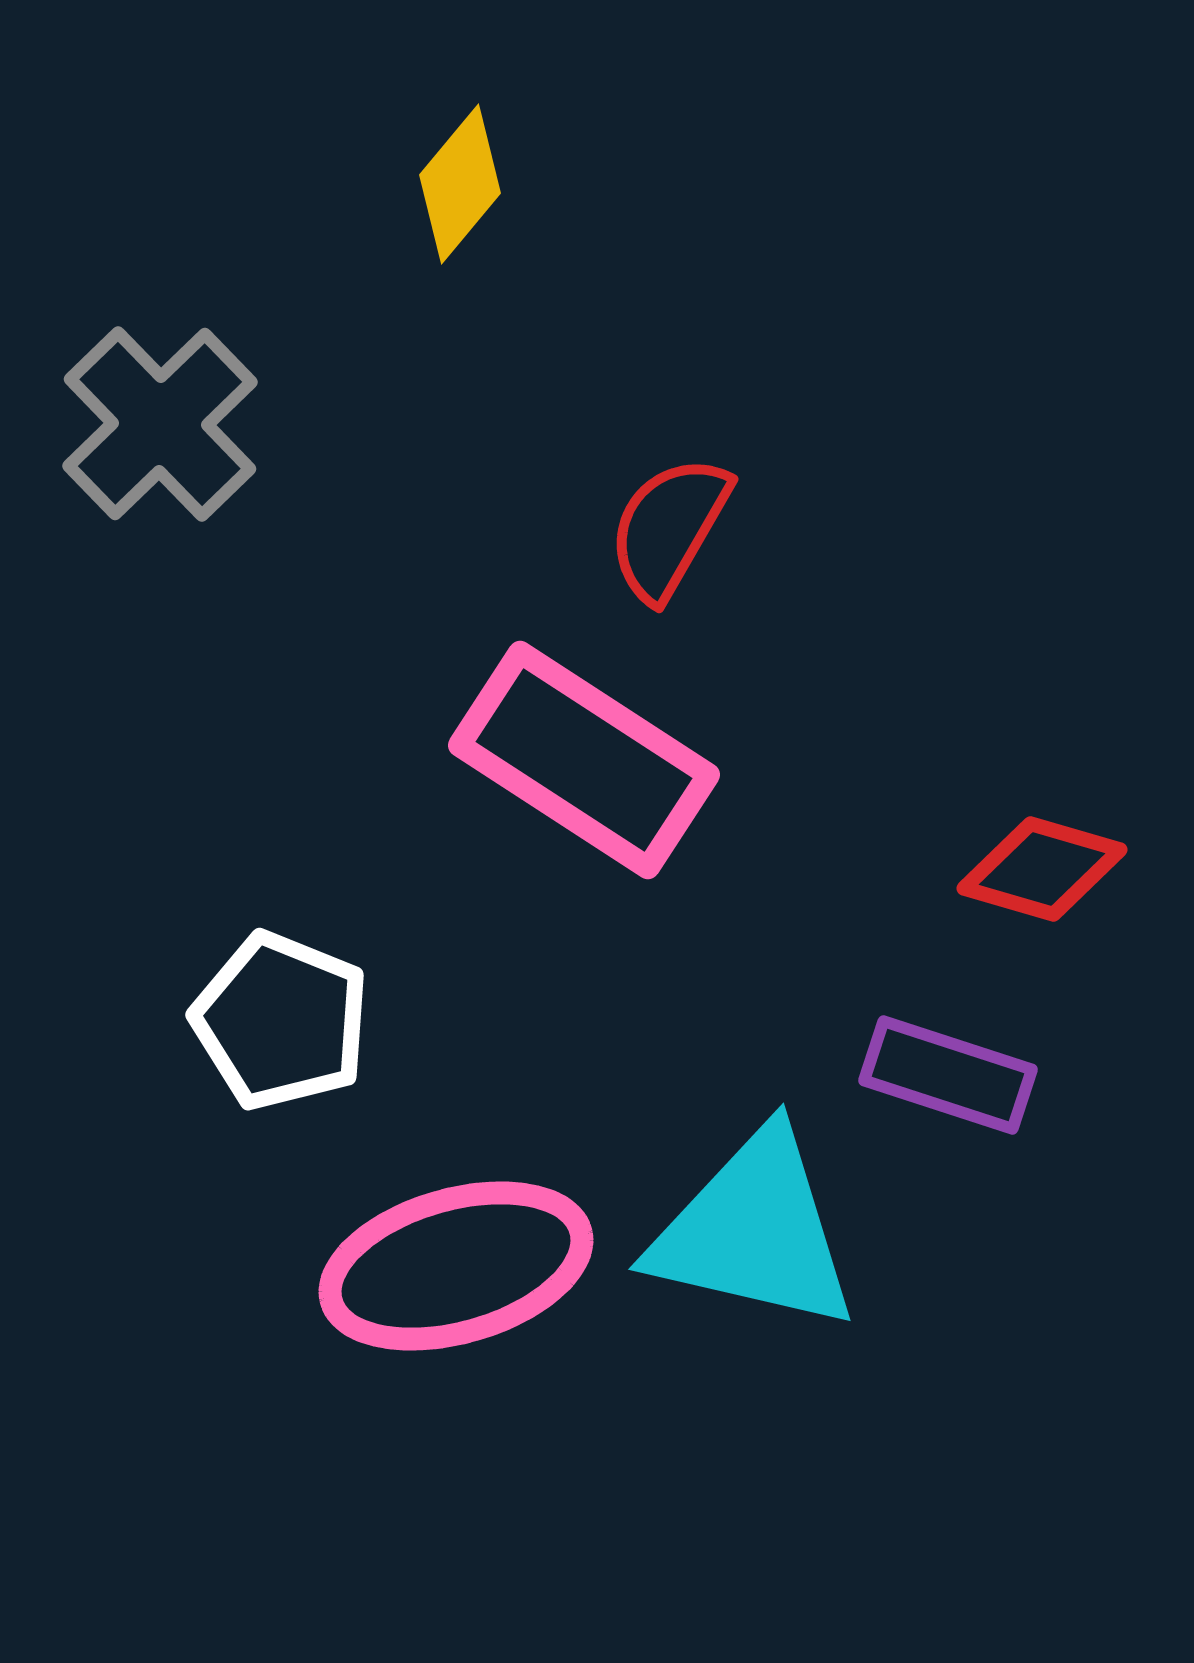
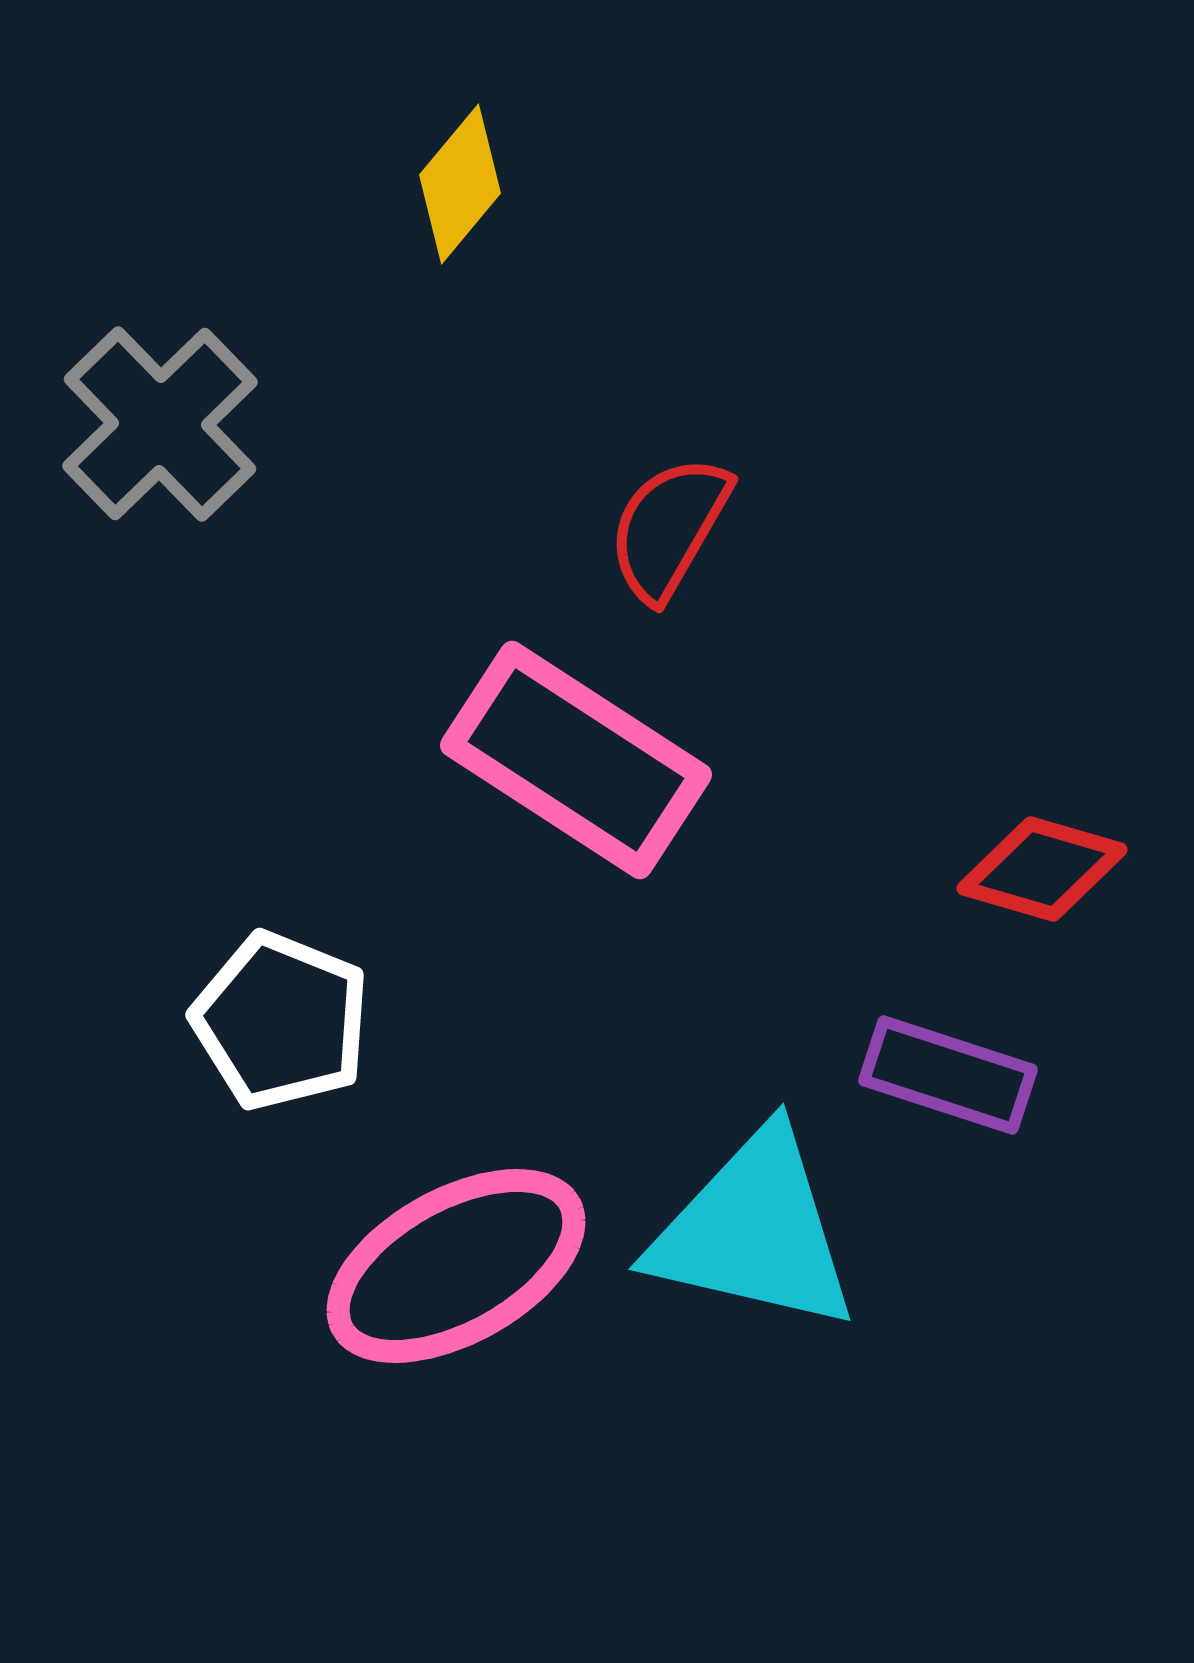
pink rectangle: moved 8 px left
pink ellipse: rotated 13 degrees counterclockwise
